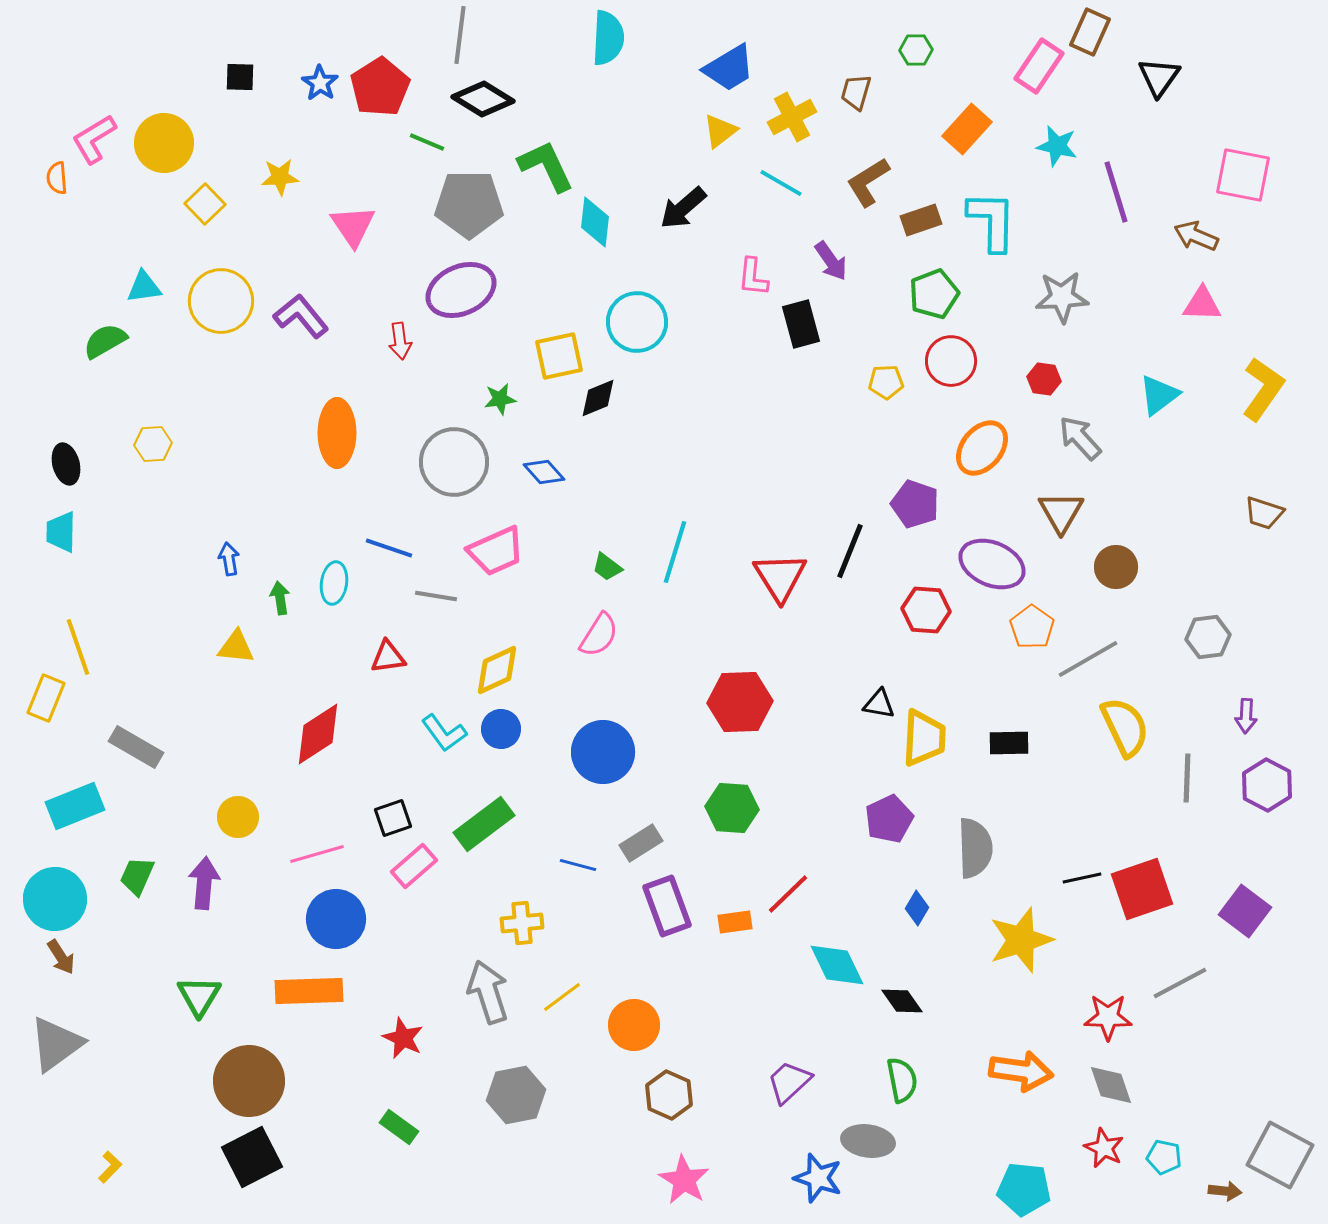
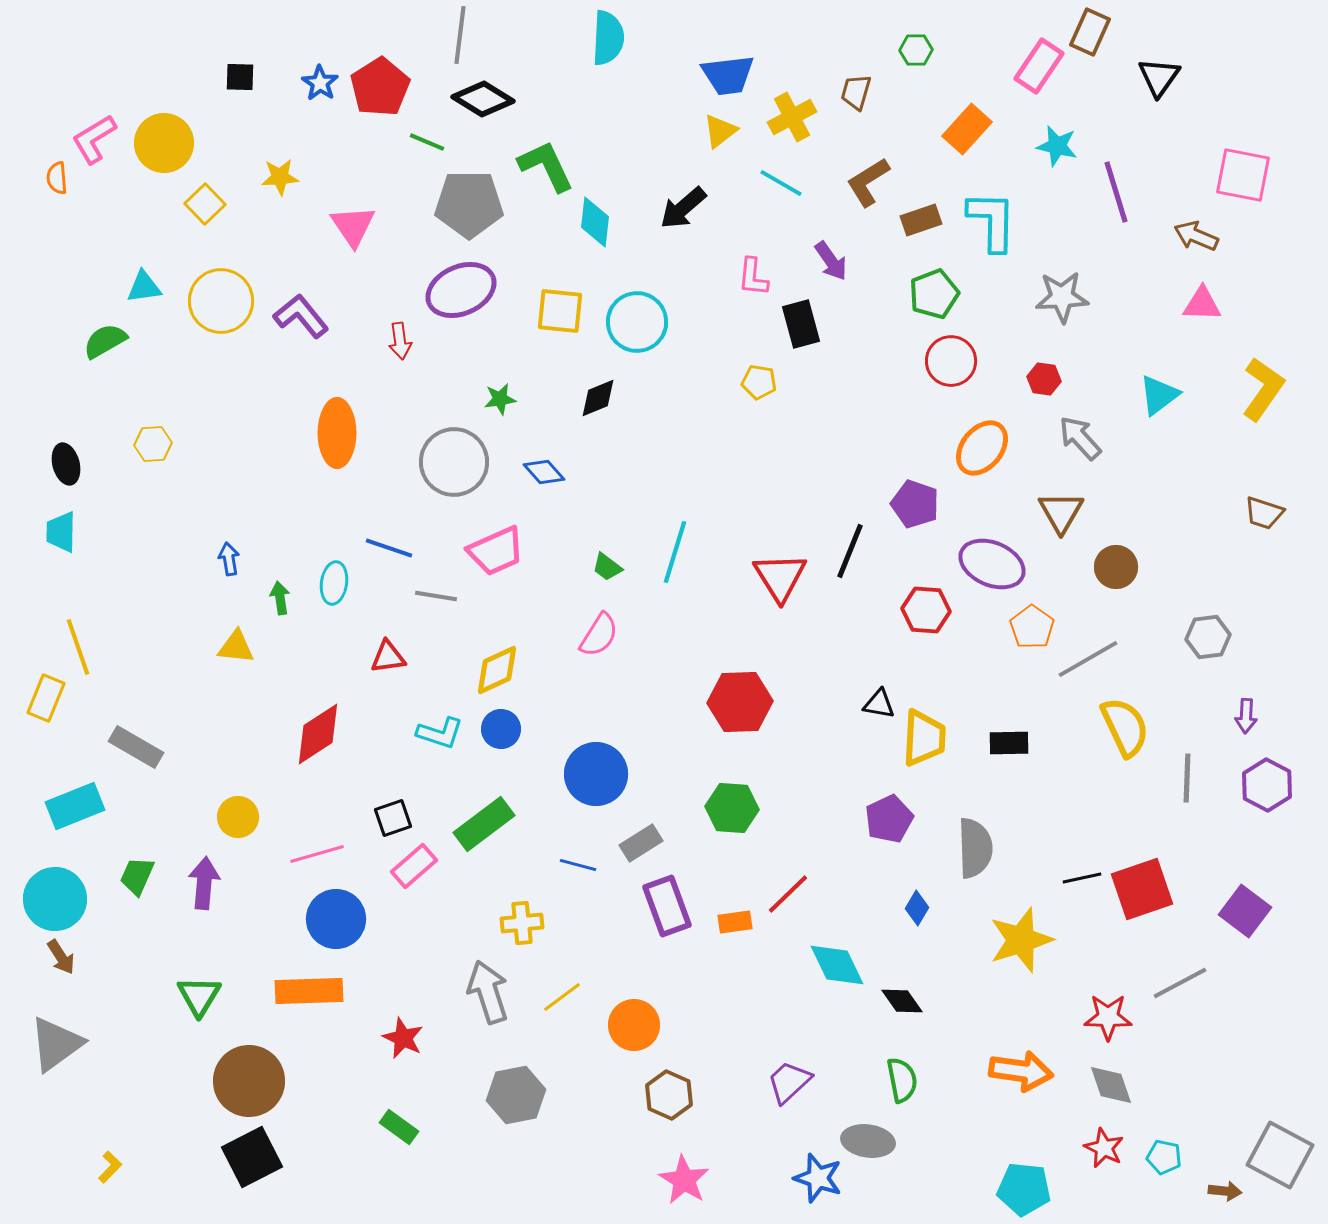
blue trapezoid at (729, 68): moved 1 px left, 7 px down; rotated 24 degrees clockwise
yellow square at (559, 356): moved 1 px right, 45 px up; rotated 18 degrees clockwise
yellow pentagon at (886, 382): moved 127 px left; rotated 12 degrees clockwise
cyan L-shape at (444, 733): moved 4 px left; rotated 36 degrees counterclockwise
blue circle at (603, 752): moved 7 px left, 22 px down
